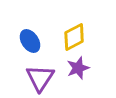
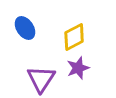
blue ellipse: moved 5 px left, 13 px up
purple triangle: moved 1 px right, 1 px down
